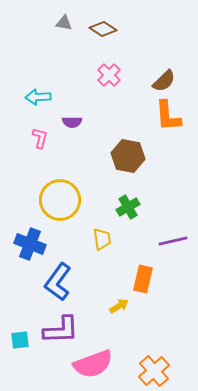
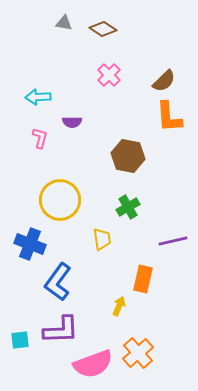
orange L-shape: moved 1 px right, 1 px down
yellow arrow: rotated 36 degrees counterclockwise
orange cross: moved 16 px left, 18 px up
